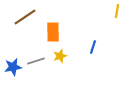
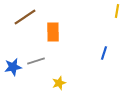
blue line: moved 11 px right, 6 px down
yellow star: moved 1 px left, 27 px down
